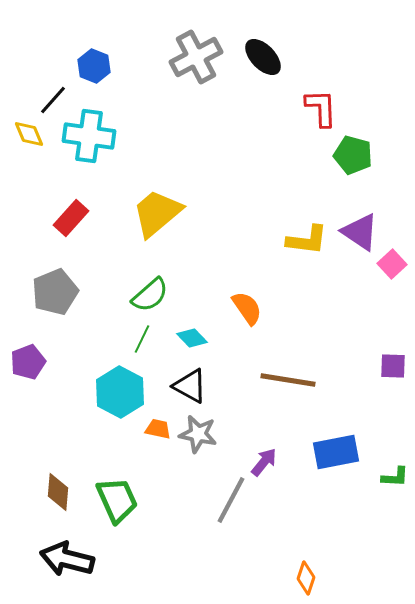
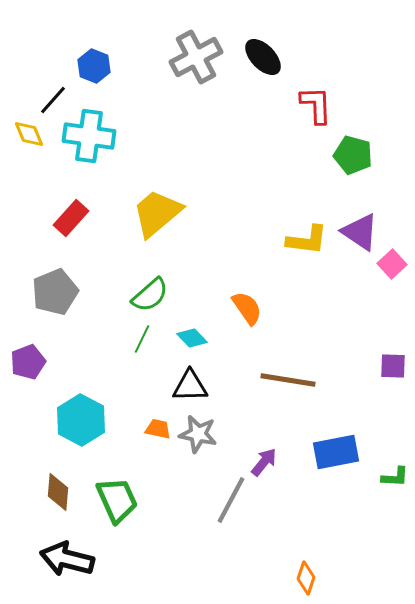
red L-shape: moved 5 px left, 3 px up
black triangle: rotated 30 degrees counterclockwise
cyan hexagon: moved 39 px left, 28 px down
